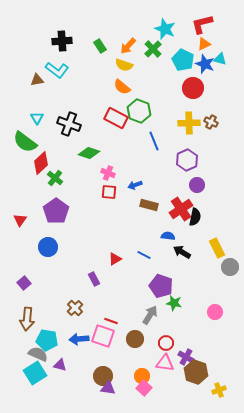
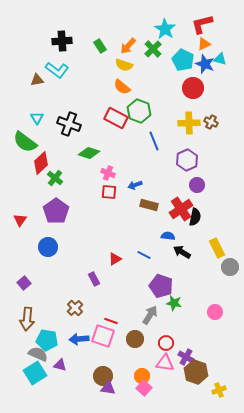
cyan star at (165, 29): rotated 10 degrees clockwise
